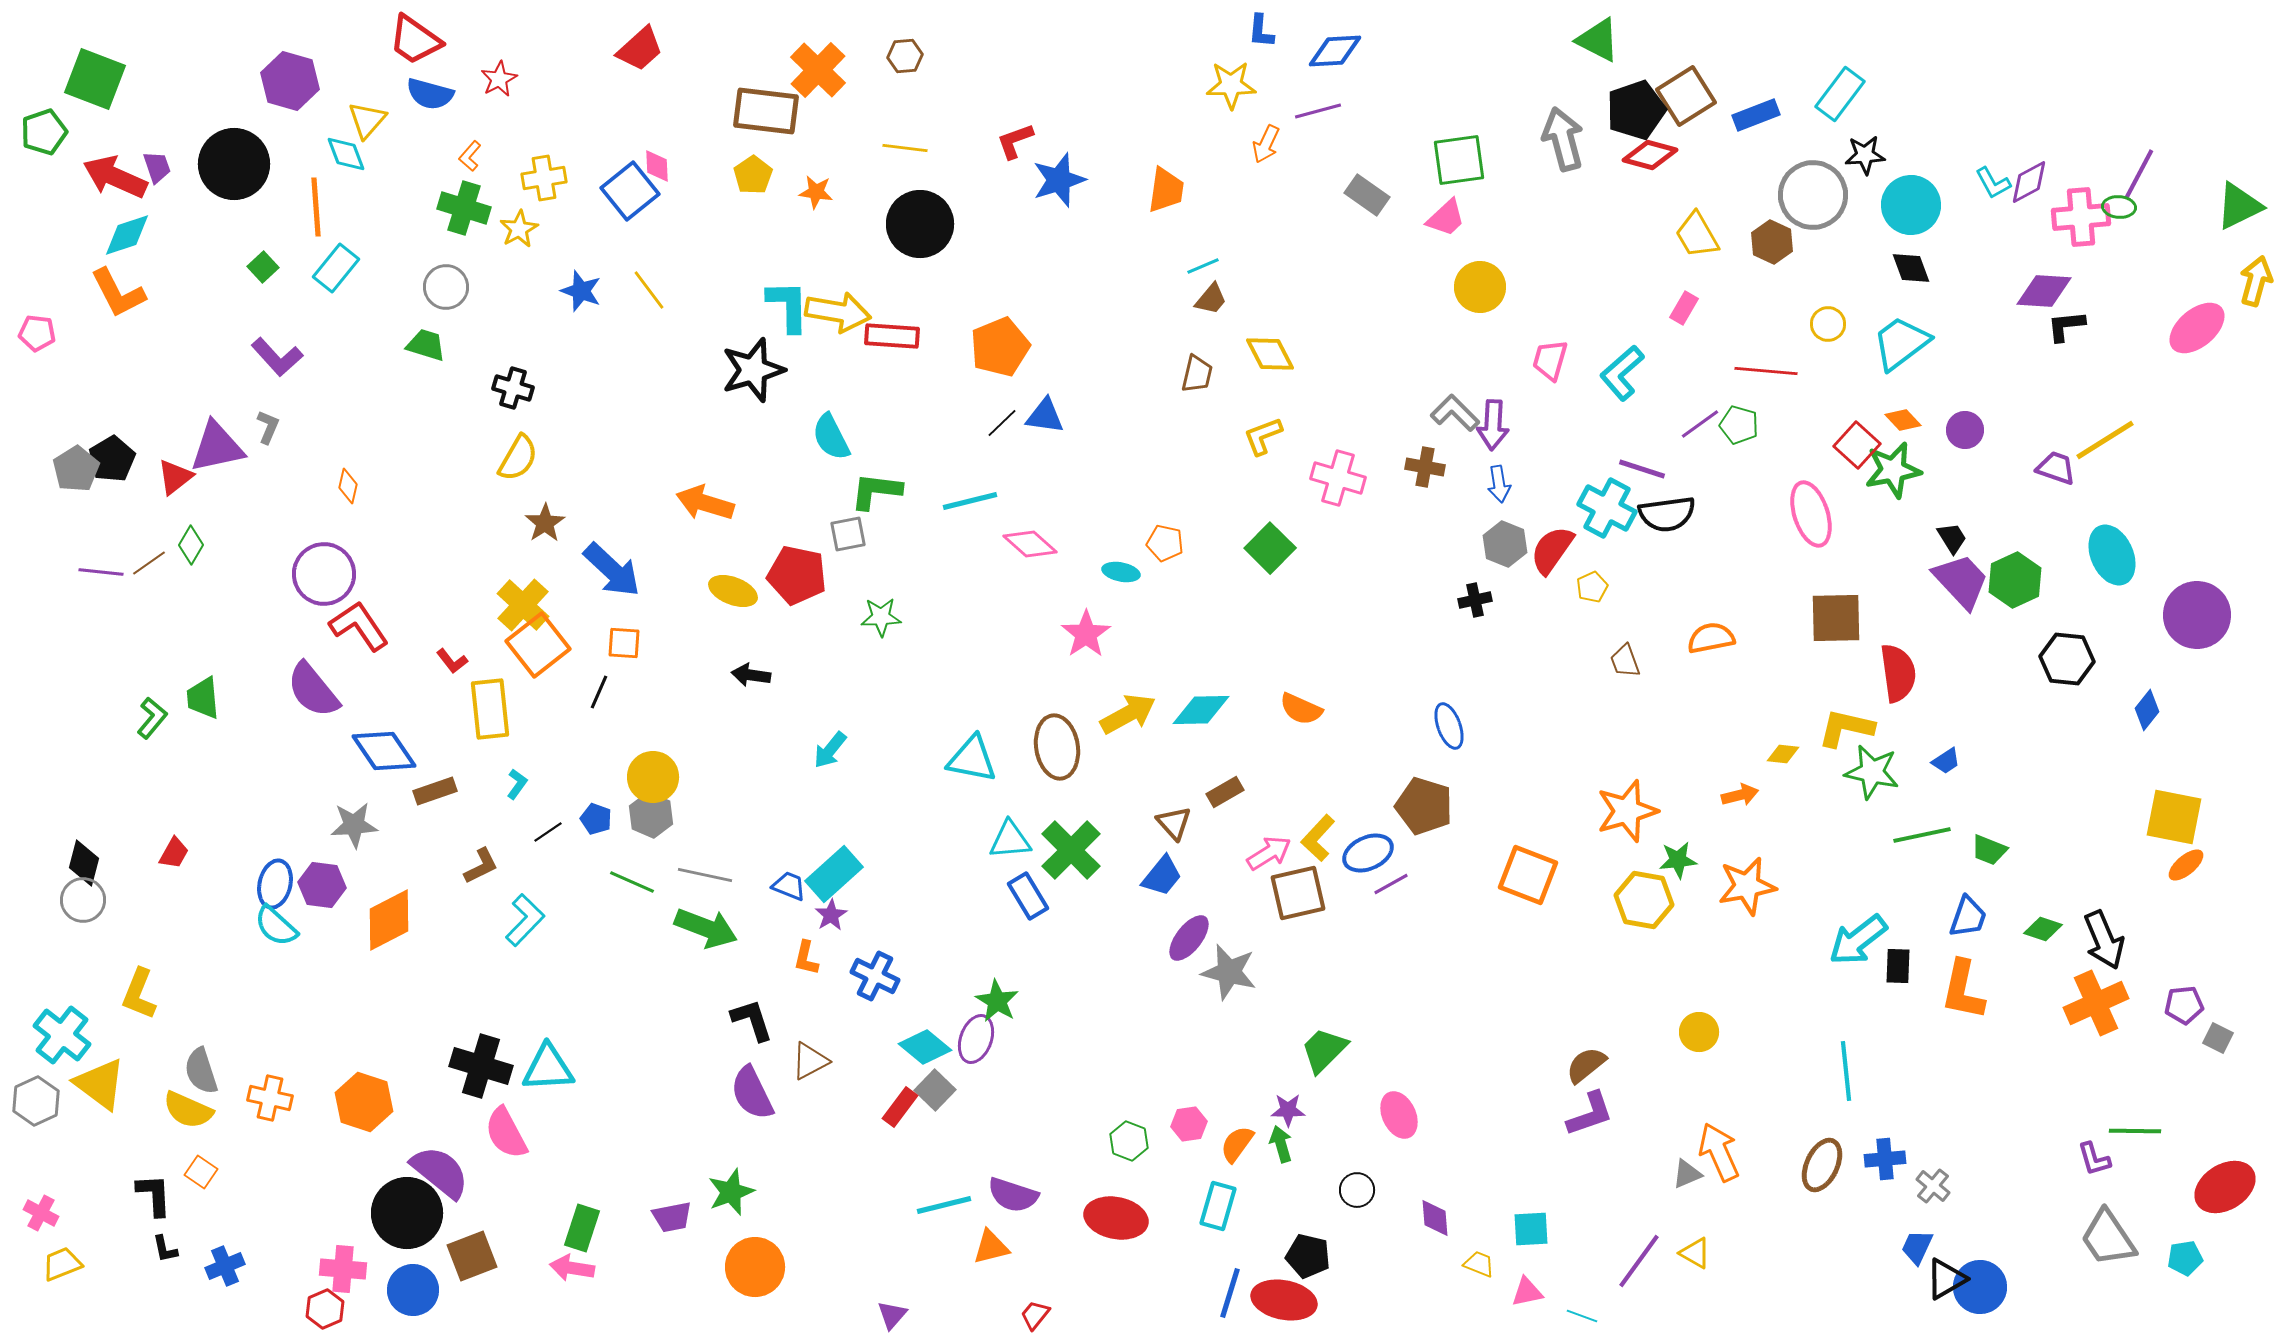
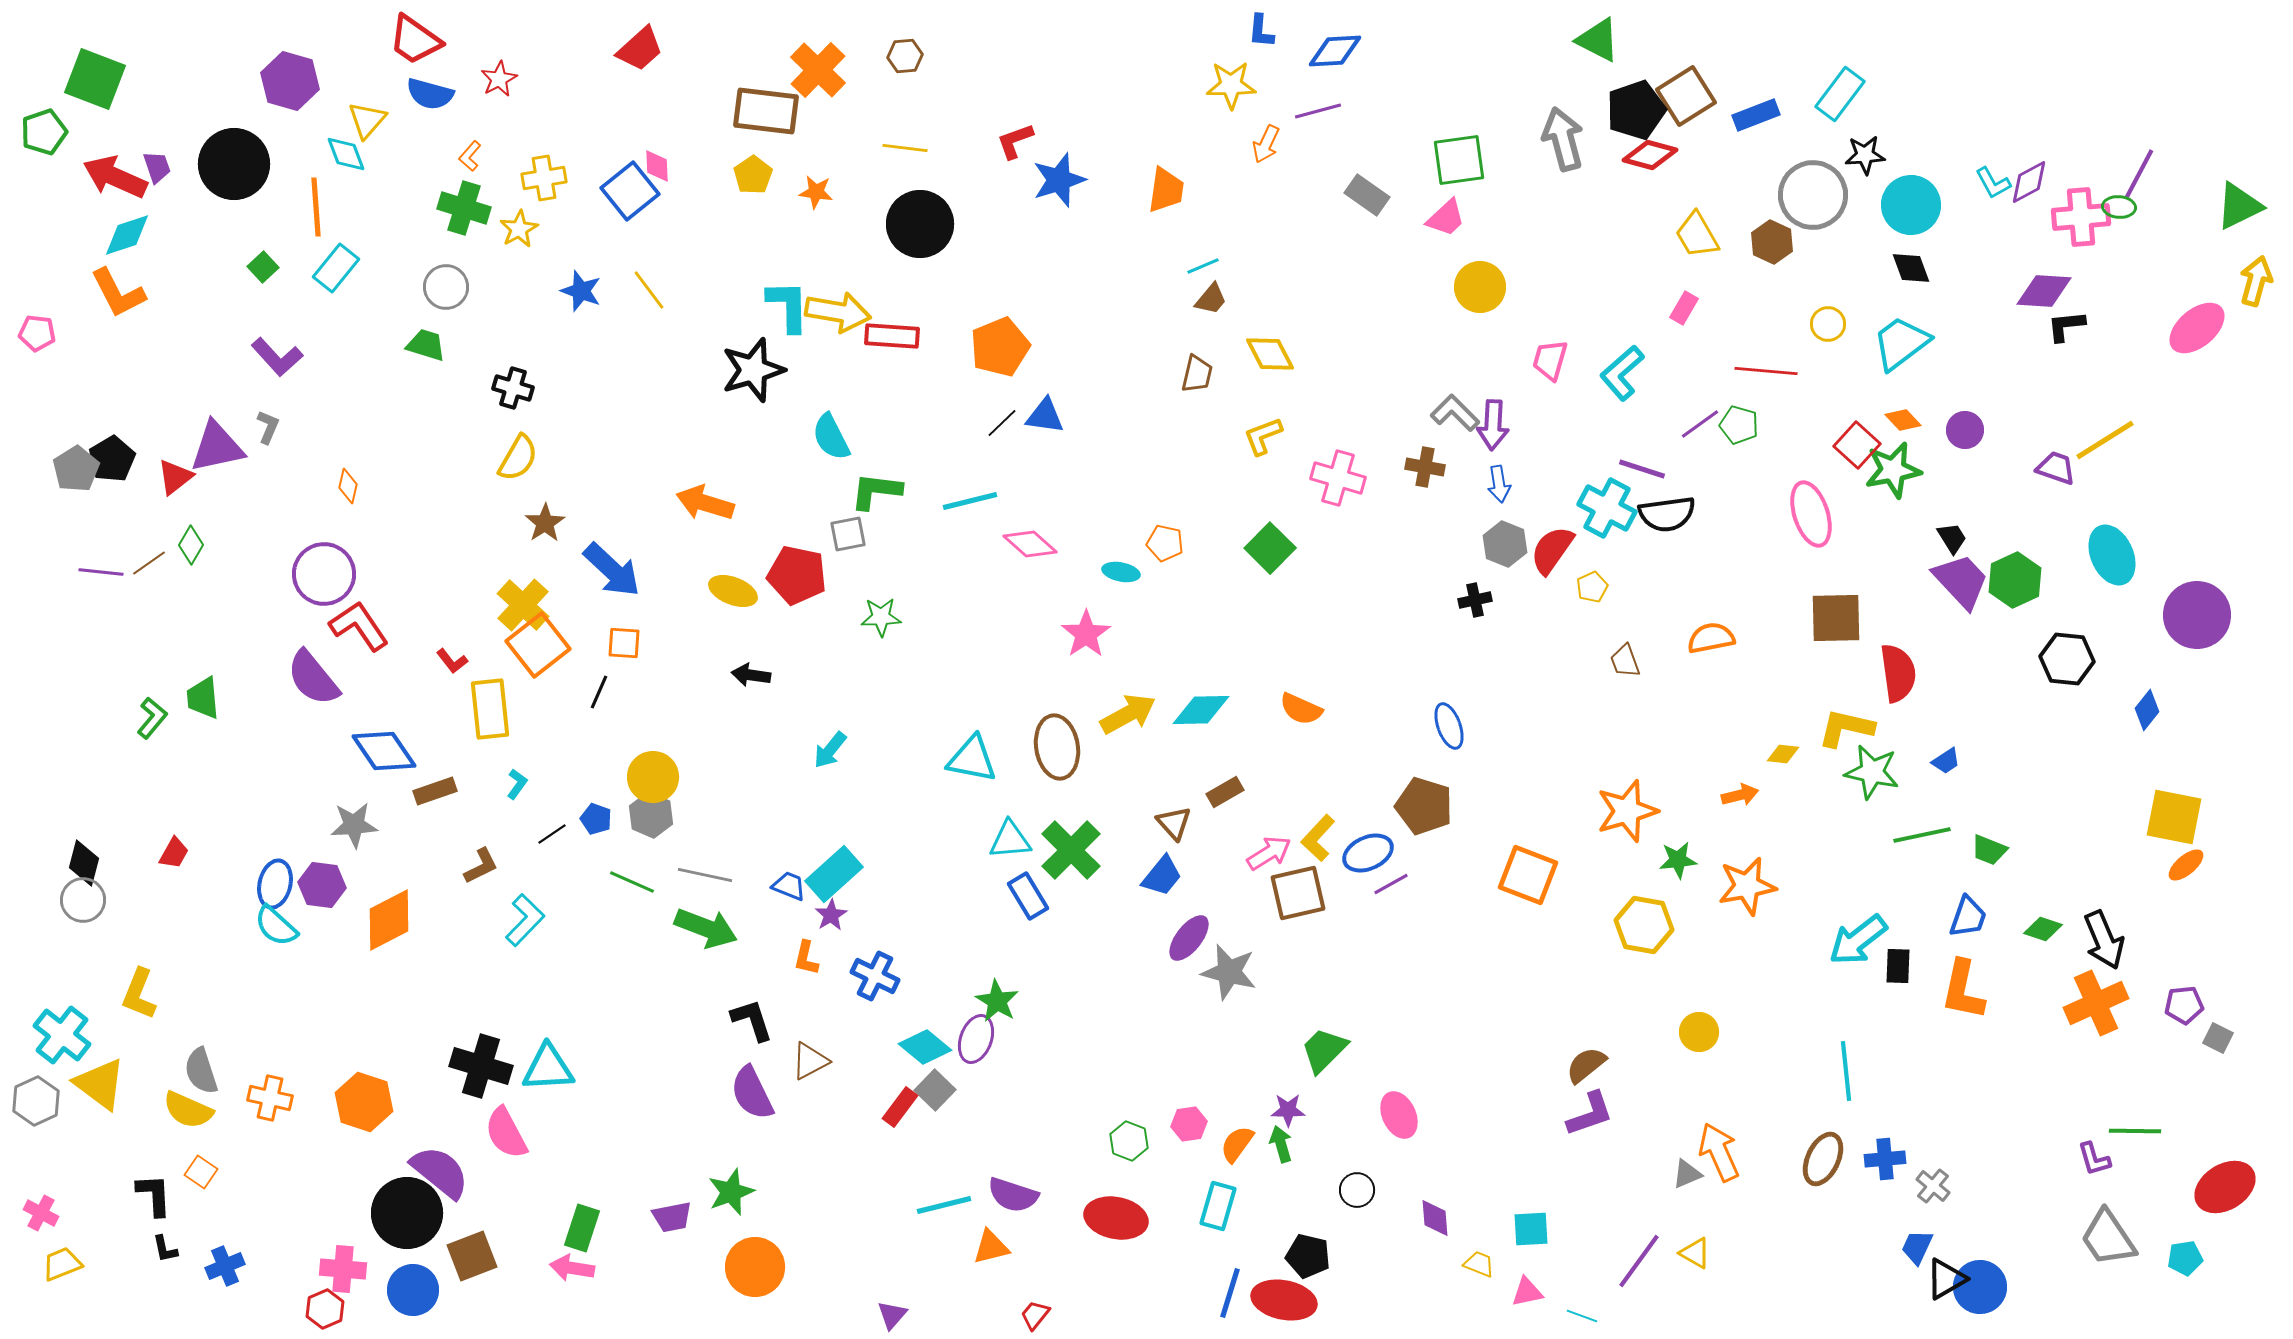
purple semicircle at (313, 690): moved 12 px up
black line at (548, 832): moved 4 px right, 2 px down
yellow hexagon at (1644, 900): moved 25 px down
brown ellipse at (1822, 1165): moved 1 px right, 6 px up
